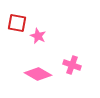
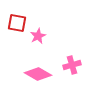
pink star: rotated 21 degrees clockwise
pink cross: rotated 36 degrees counterclockwise
